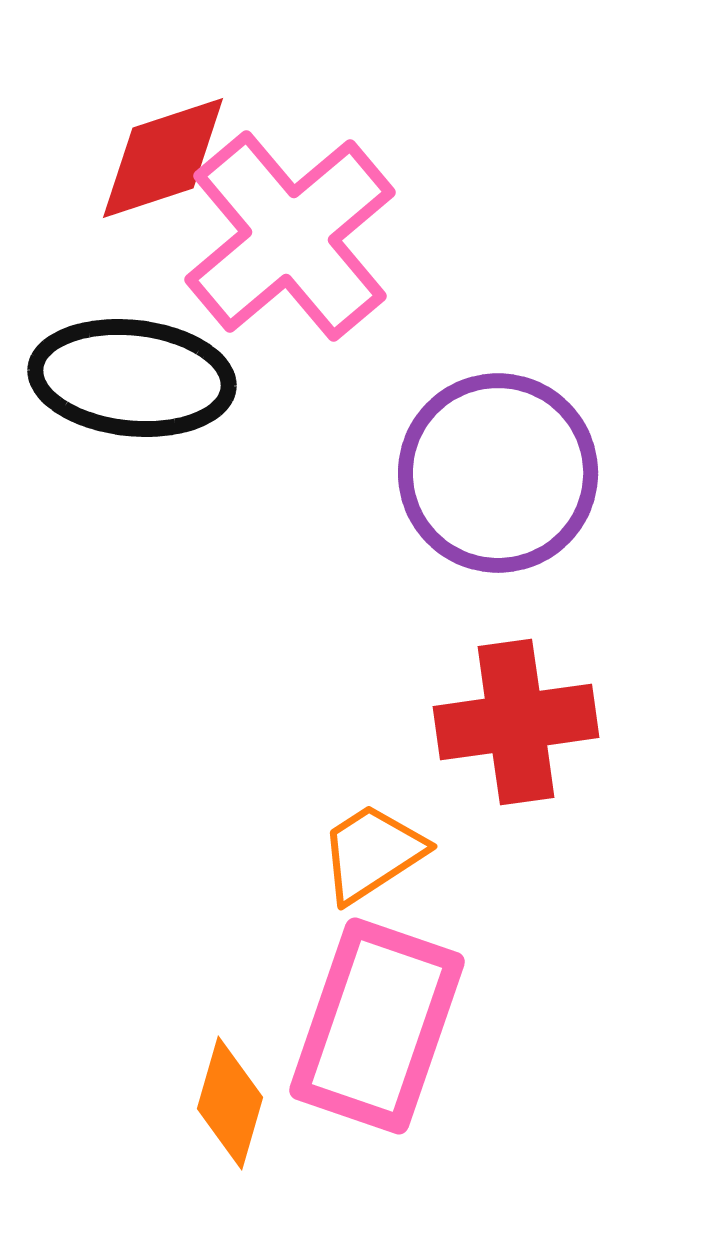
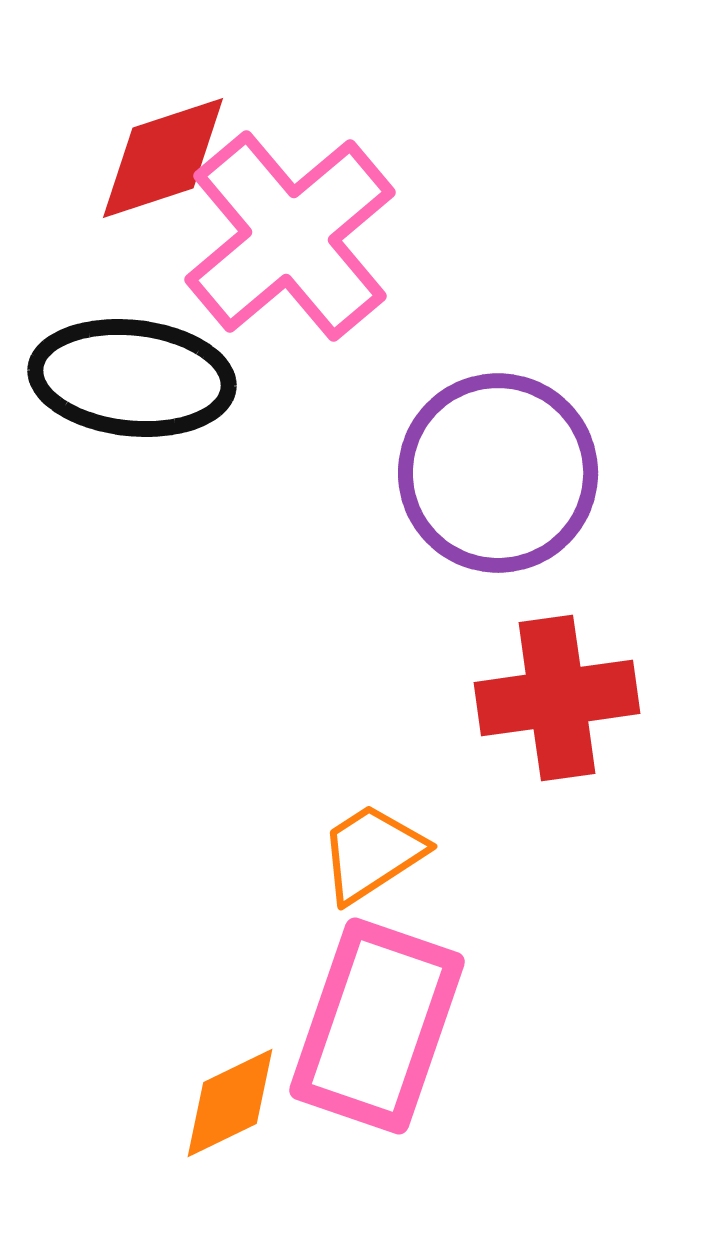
red cross: moved 41 px right, 24 px up
orange diamond: rotated 48 degrees clockwise
